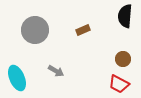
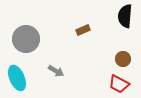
gray circle: moved 9 px left, 9 px down
